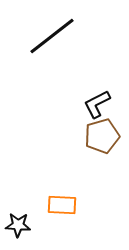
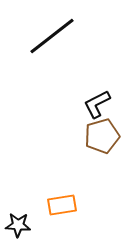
orange rectangle: rotated 12 degrees counterclockwise
